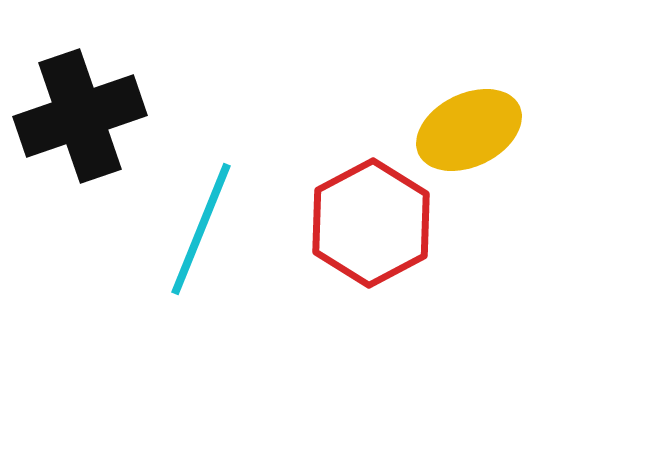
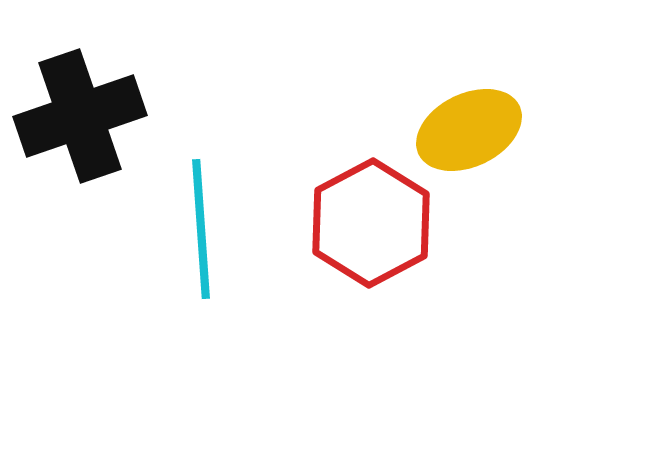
cyan line: rotated 26 degrees counterclockwise
